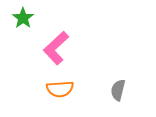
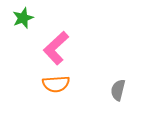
green star: rotated 15 degrees clockwise
orange semicircle: moved 4 px left, 5 px up
